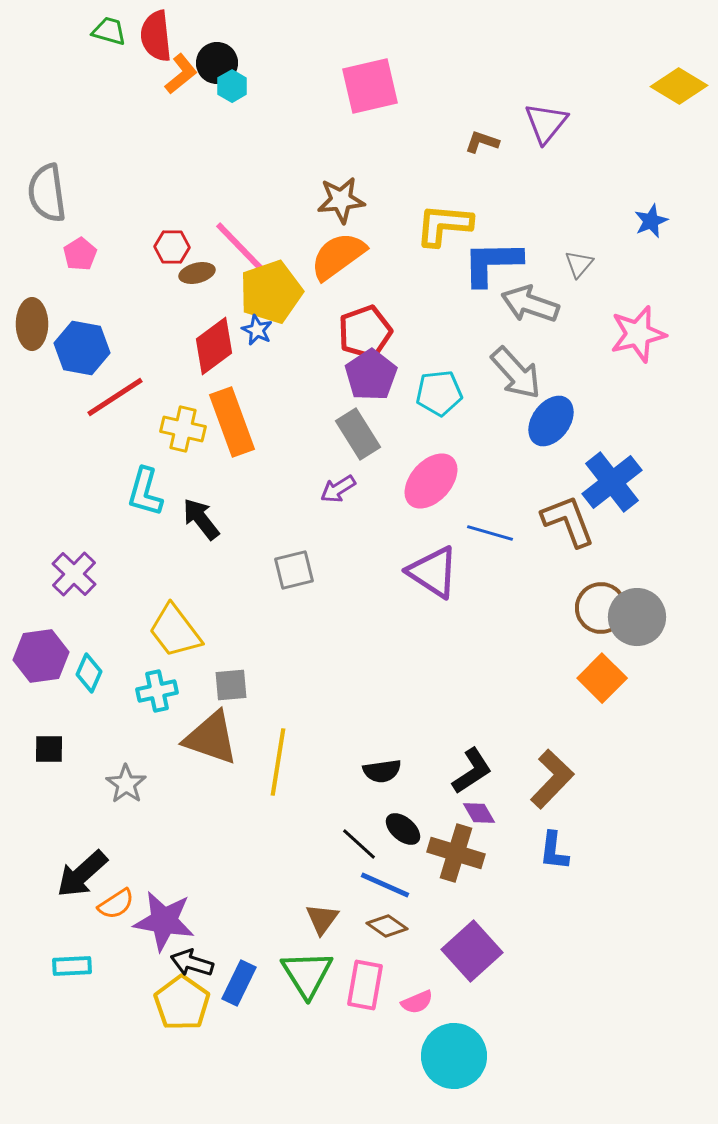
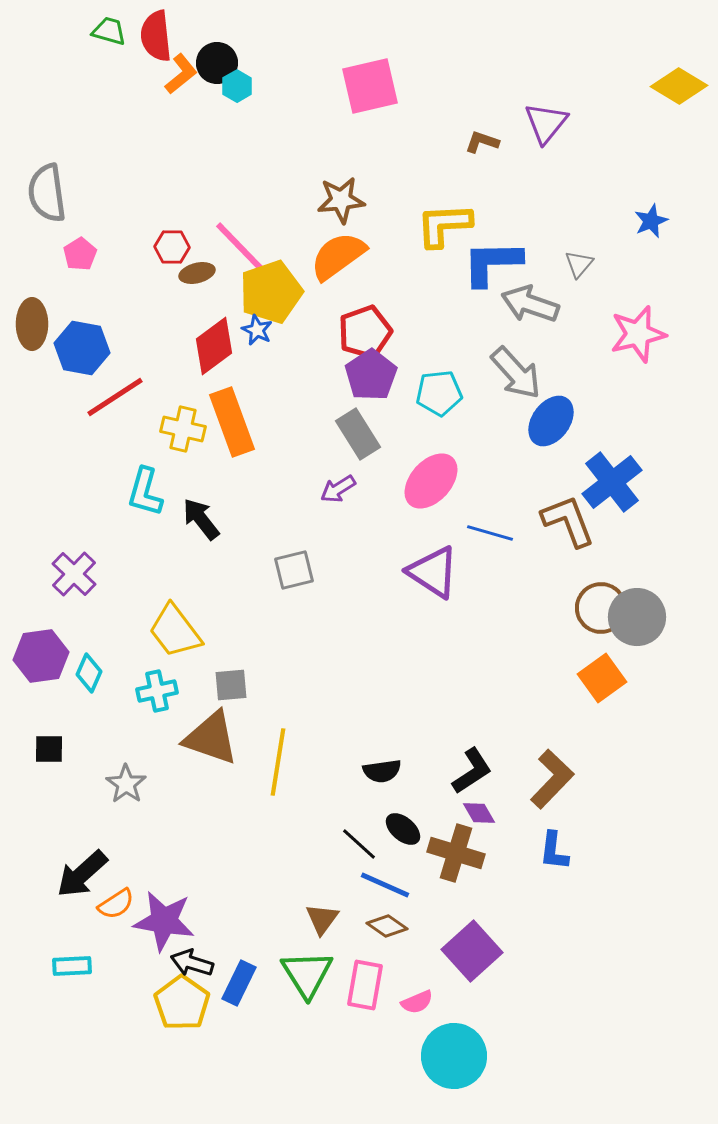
cyan hexagon at (232, 86): moved 5 px right
yellow L-shape at (444, 225): rotated 8 degrees counterclockwise
orange square at (602, 678): rotated 9 degrees clockwise
